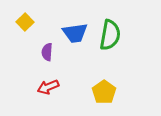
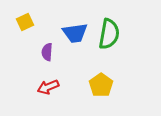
yellow square: rotated 18 degrees clockwise
green semicircle: moved 1 px left, 1 px up
yellow pentagon: moved 3 px left, 7 px up
